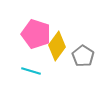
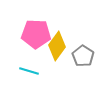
pink pentagon: rotated 16 degrees counterclockwise
cyan line: moved 2 px left
